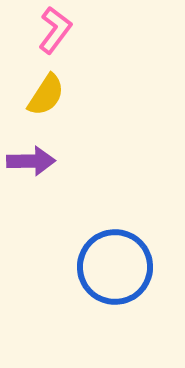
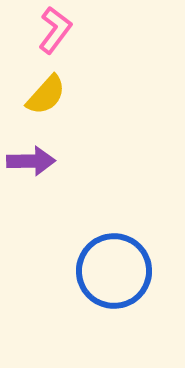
yellow semicircle: rotated 9 degrees clockwise
blue circle: moved 1 px left, 4 px down
